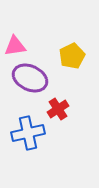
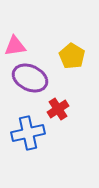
yellow pentagon: rotated 15 degrees counterclockwise
